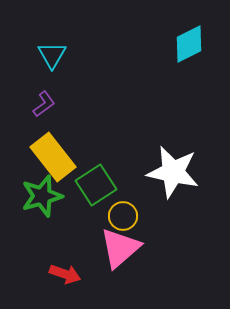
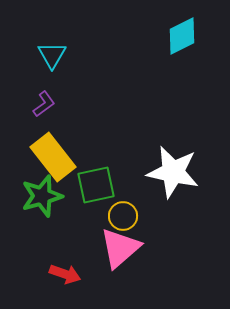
cyan diamond: moved 7 px left, 8 px up
green square: rotated 21 degrees clockwise
